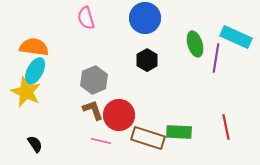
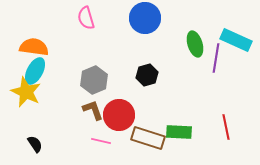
cyan rectangle: moved 3 px down
black hexagon: moved 15 px down; rotated 15 degrees clockwise
